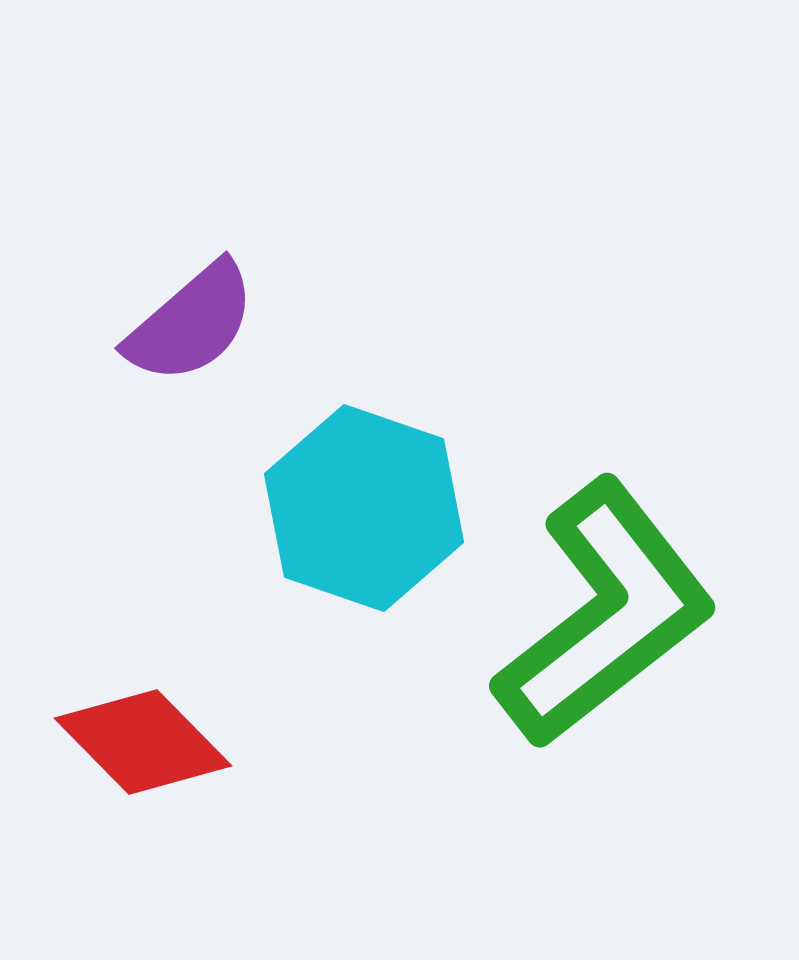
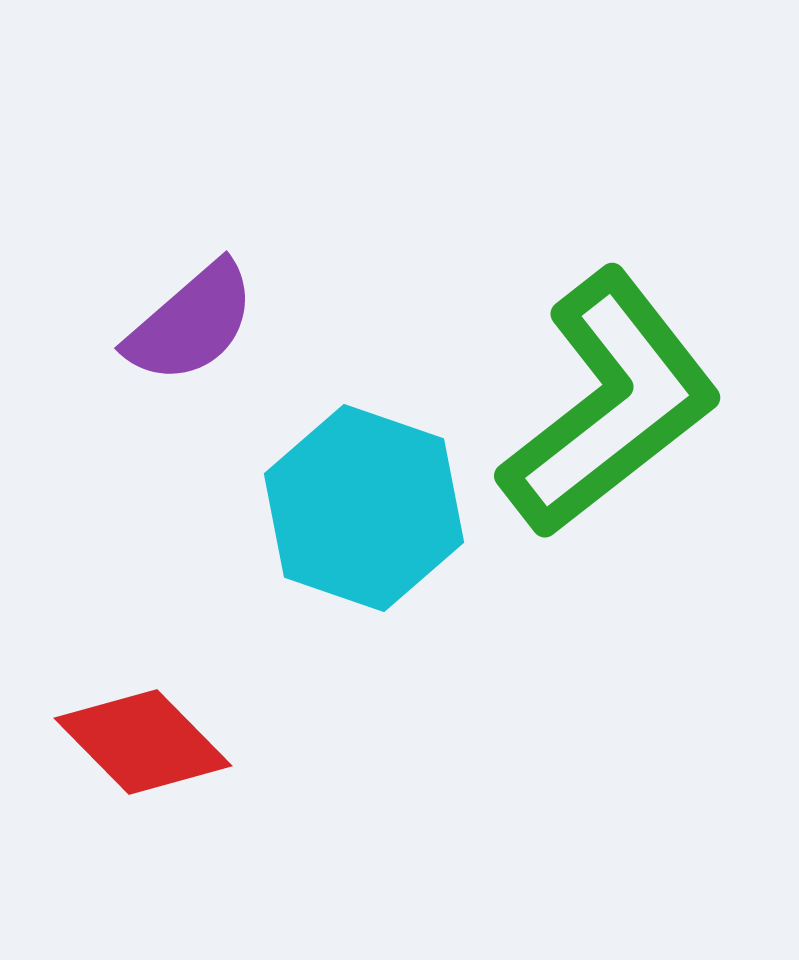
green L-shape: moved 5 px right, 210 px up
